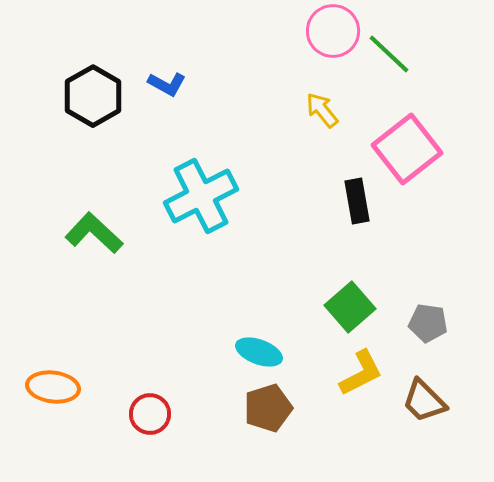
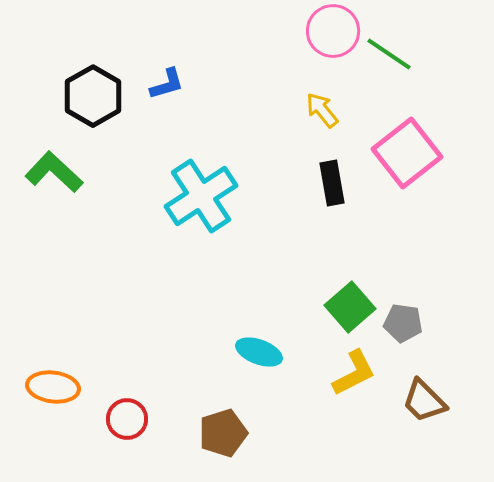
green line: rotated 9 degrees counterclockwise
blue L-shape: rotated 45 degrees counterclockwise
pink square: moved 4 px down
cyan cross: rotated 6 degrees counterclockwise
black rectangle: moved 25 px left, 18 px up
green L-shape: moved 40 px left, 61 px up
gray pentagon: moved 25 px left
yellow L-shape: moved 7 px left
brown pentagon: moved 45 px left, 25 px down
red circle: moved 23 px left, 5 px down
